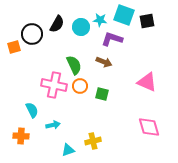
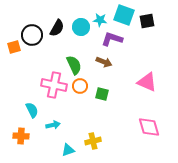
black semicircle: moved 4 px down
black circle: moved 1 px down
